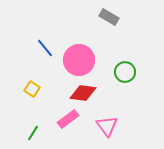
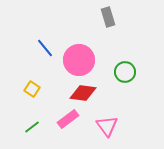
gray rectangle: moved 1 px left; rotated 42 degrees clockwise
green line: moved 1 px left, 6 px up; rotated 21 degrees clockwise
